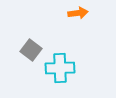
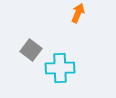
orange arrow: rotated 60 degrees counterclockwise
